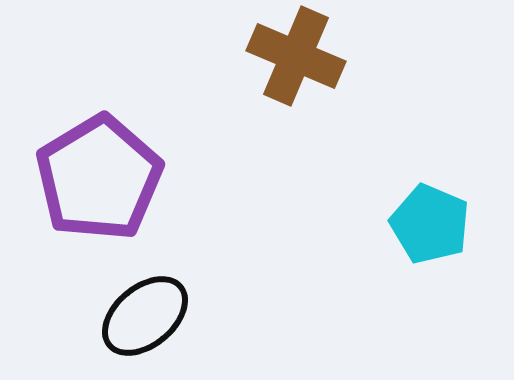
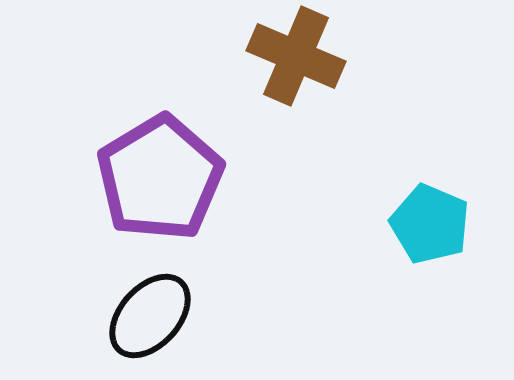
purple pentagon: moved 61 px right
black ellipse: moved 5 px right; rotated 8 degrees counterclockwise
